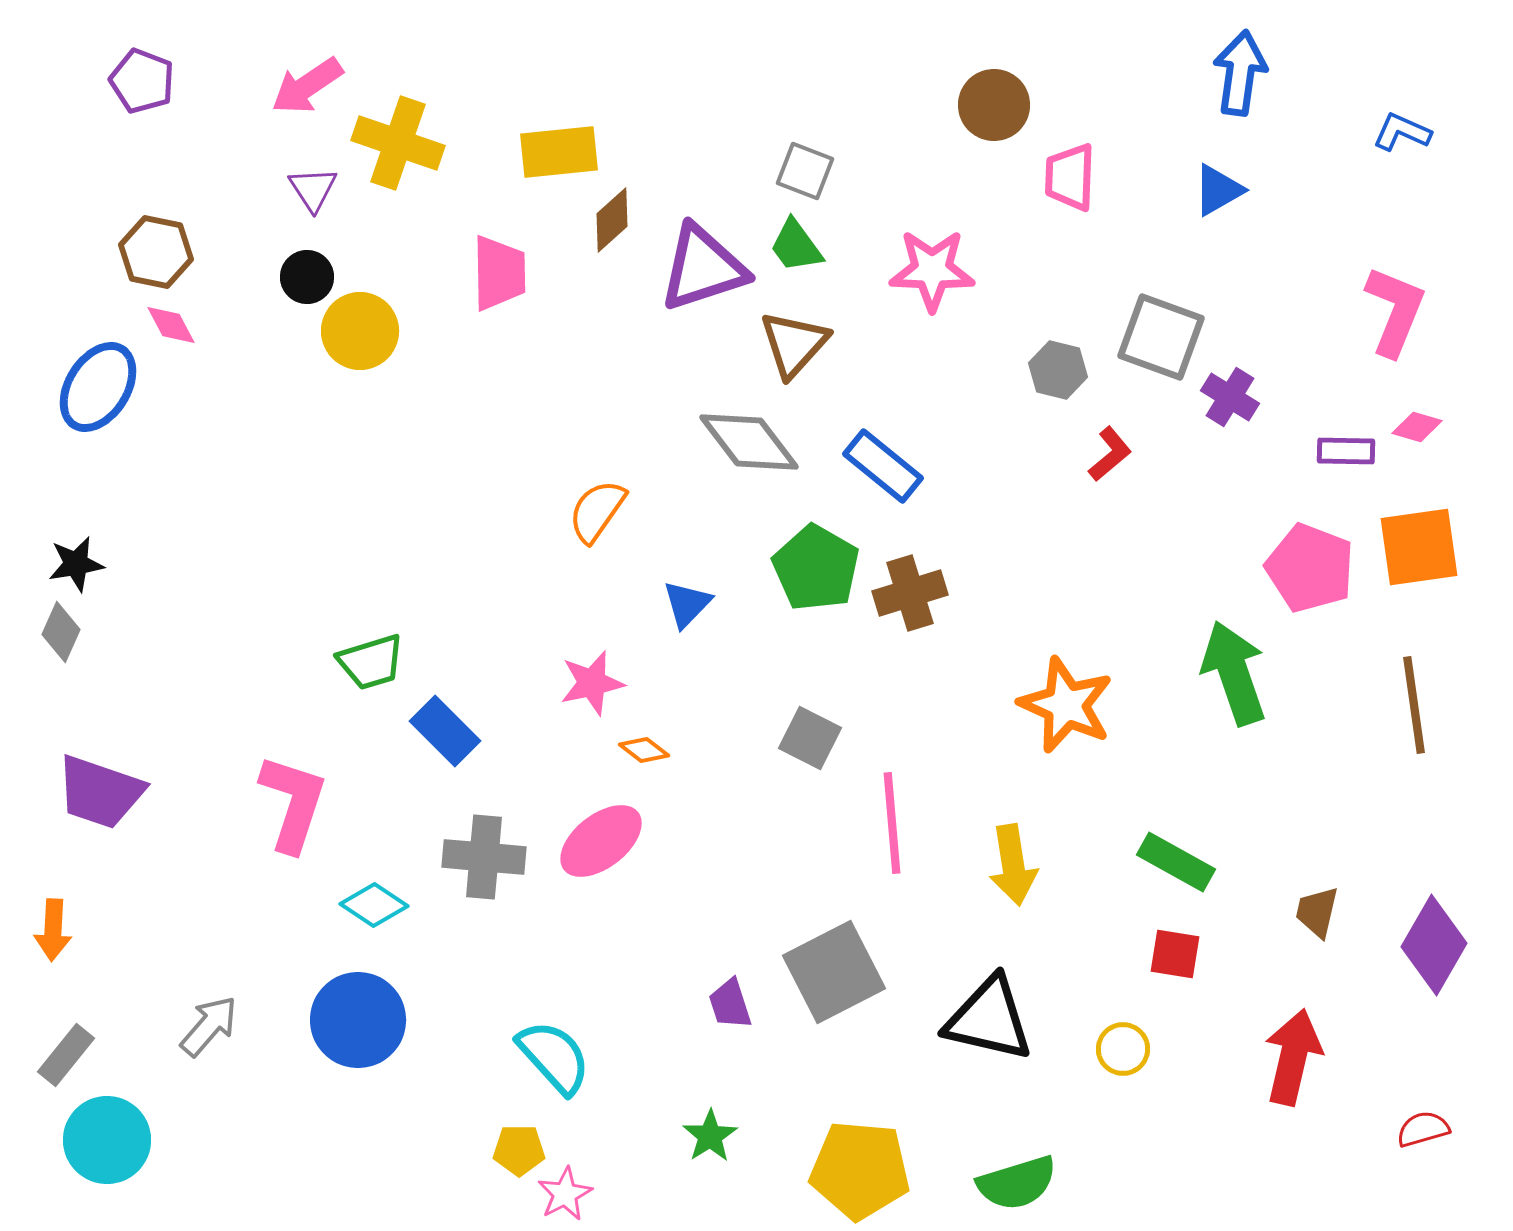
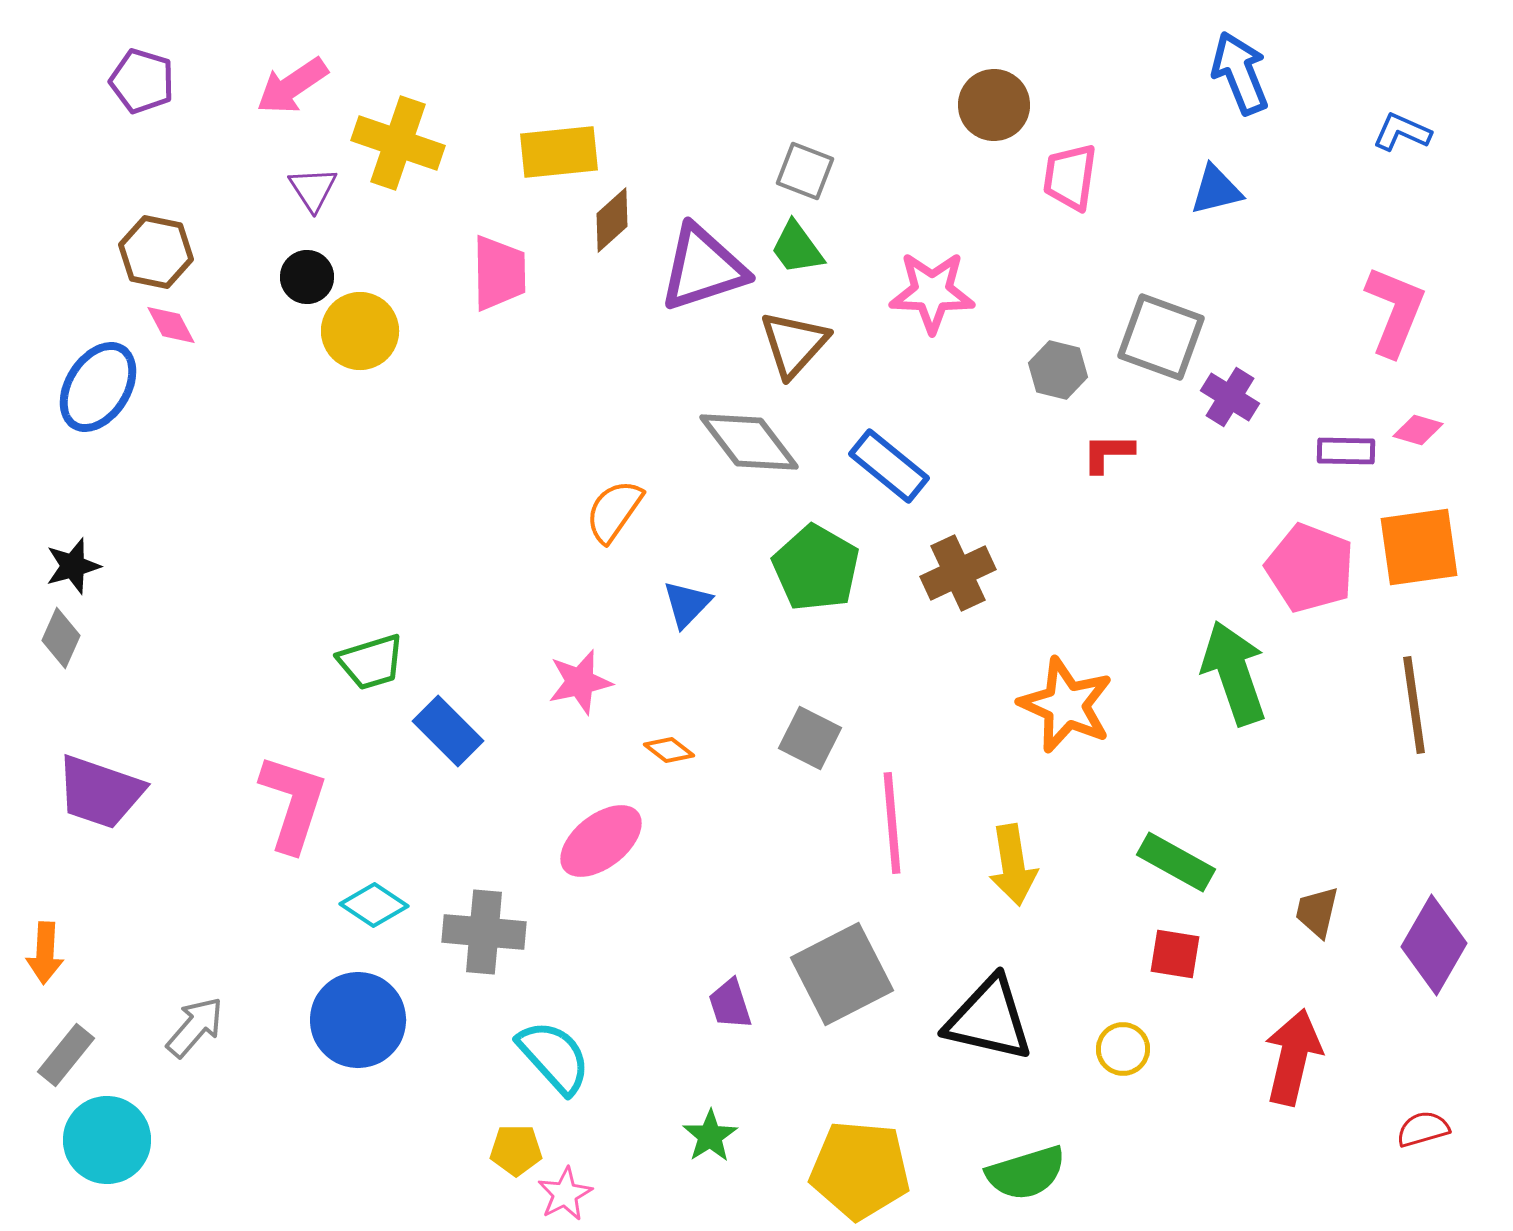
blue arrow at (1240, 73): rotated 30 degrees counterclockwise
purple pentagon at (142, 81): rotated 4 degrees counterclockwise
pink arrow at (307, 86): moved 15 px left
pink trapezoid at (1070, 177): rotated 6 degrees clockwise
blue triangle at (1218, 190): moved 2 px left; rotated 16 degrees clockwise
green trapezoid at (796, 246): moved 1 px right, 2 px down
pink star at (932, 270): moved 22 px down
pink diamond at (1417, 427): moved 1 px right, 3 px down
red L-shape at (1110, 454): moved 2 px left, 1 px up; rotated 140 degrees counterclockwise
blue rectangle at (883, 466): moved 6 px right
orange semicircle at (597, 511): moved 17 px right
black star at (76, 564): moved 3 px left, 2 px down; rotated 6 degrees counterclockwise
brown cross at (910, 593): moved 48 px right, 20 px up; rotated 8 degrees counterclockwise
gray diamond at (61, 632): moved 6 px down
pink star at (592, 683): moved 12 px left, 1 px up
blue rectangle at (445, 731): moved 3 px right
orange diamond at (644, 750): moved 25 px right
gray cross at (484, 857): moved 75 px down
orange arrow at (53, 930): moved 8 px left, 23 px down
gray square at (834, 972): moved 8 px right, 2 px down
gray arrow at (209, 1026): moved 14 px left, 1 px down
yellow pentagon at (519, 1150): moved 3 px left
green semicircle at (1017, 1183): moved 9 px right, 10 px up
